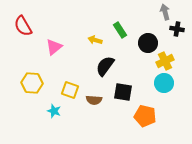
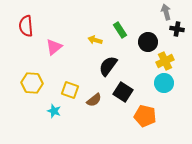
gray arrow: moved 1 px right
red semicircle: moved 3 px right; rotated 25 degrees clockwise
black circle: moved 1 px up
black semicircle: moved 3 px right
black square: rotated 24 degrees clockwise
brown semicircle: rotated 42 degrees counterclockwise
